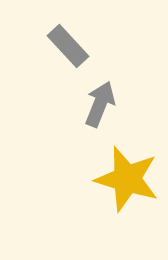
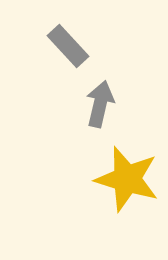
gray arrow: rotated 9 degrees counterclockwise
